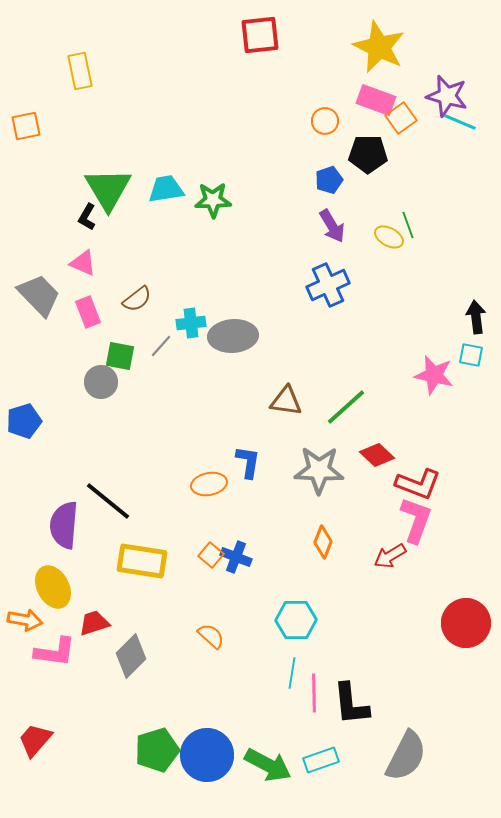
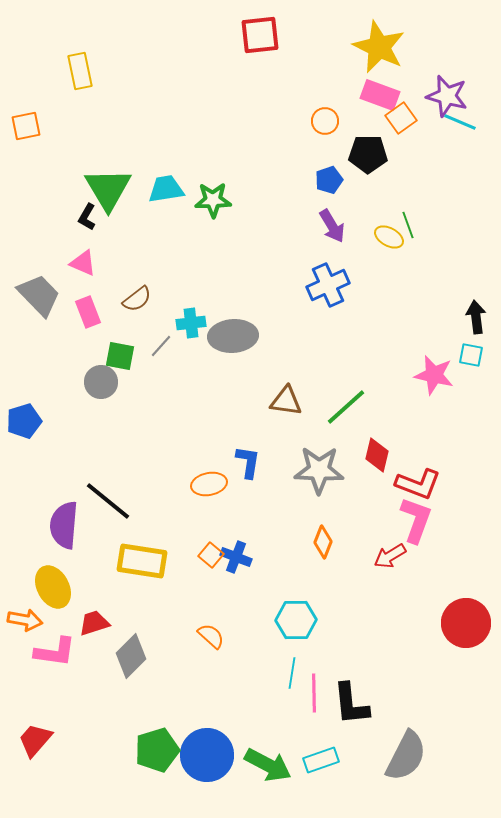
pink rectangle at (376, 100): moved 4 px right, 5 px up
red diamond at (377, 455): rotated 60 degrees clockwise
